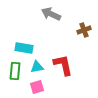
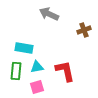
gray arrow: moved 2 px left
red L-shape: moved 2 px right, 6 px down
green rectangle: moved 1 px right
